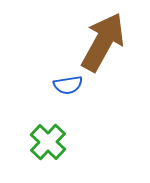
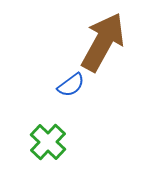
blue semicircle: moved 3 px right; rotated 28 degrees counterclockwise
